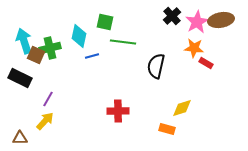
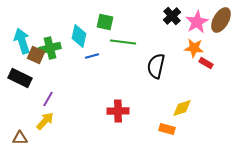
brown ellipse: rotated 50 degrees counterclockwise
cyan arrow: moved 2 px left
